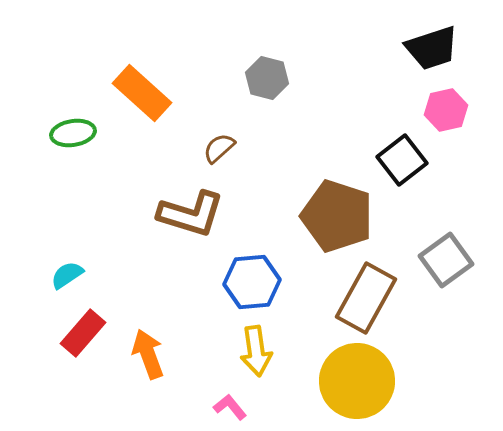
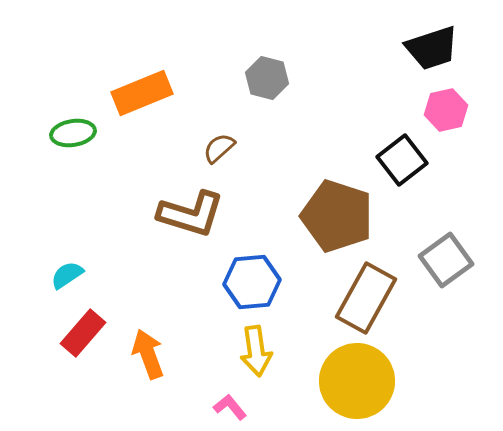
orange rectangle: rotated 64 degrees counterclockwise
